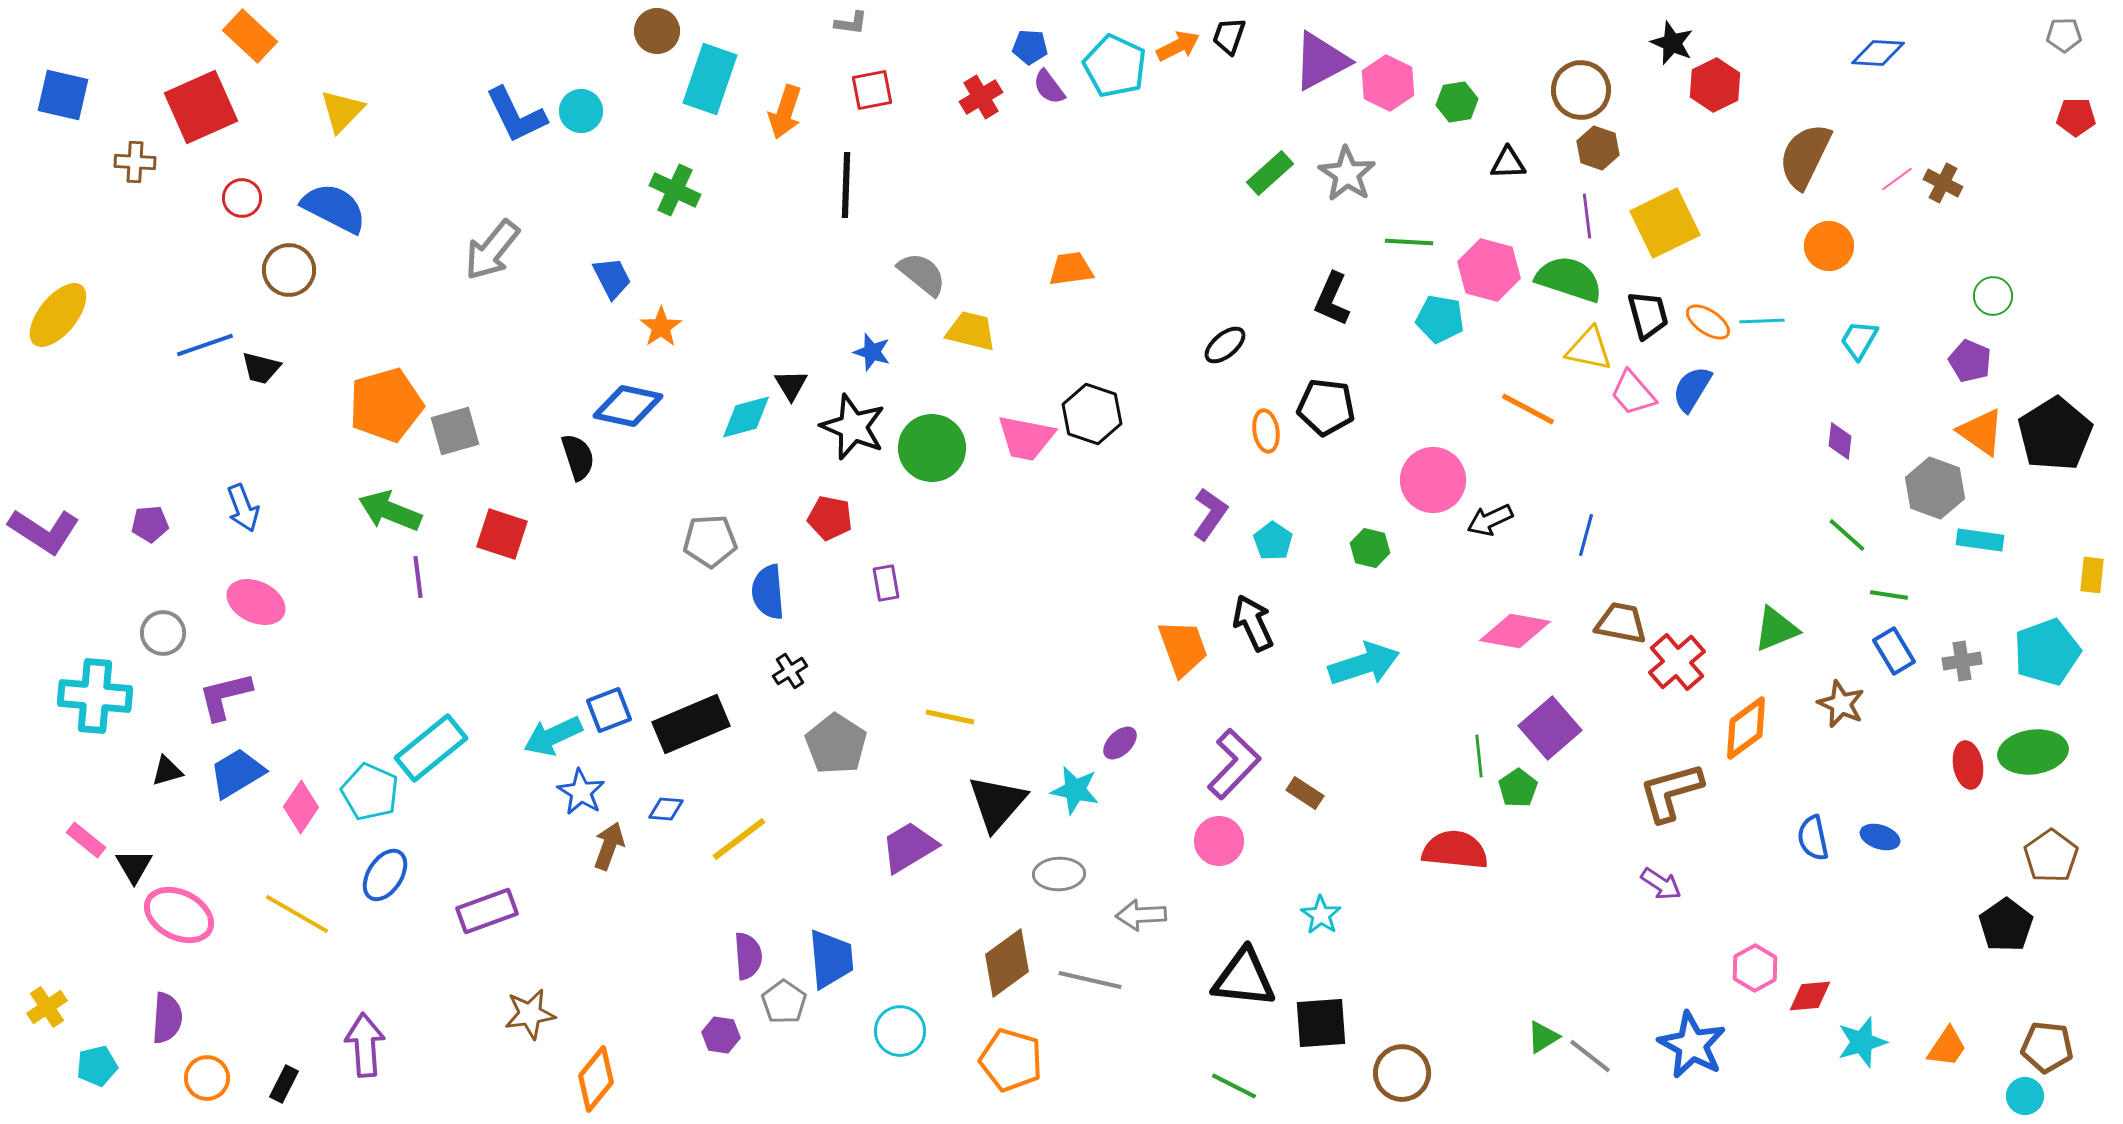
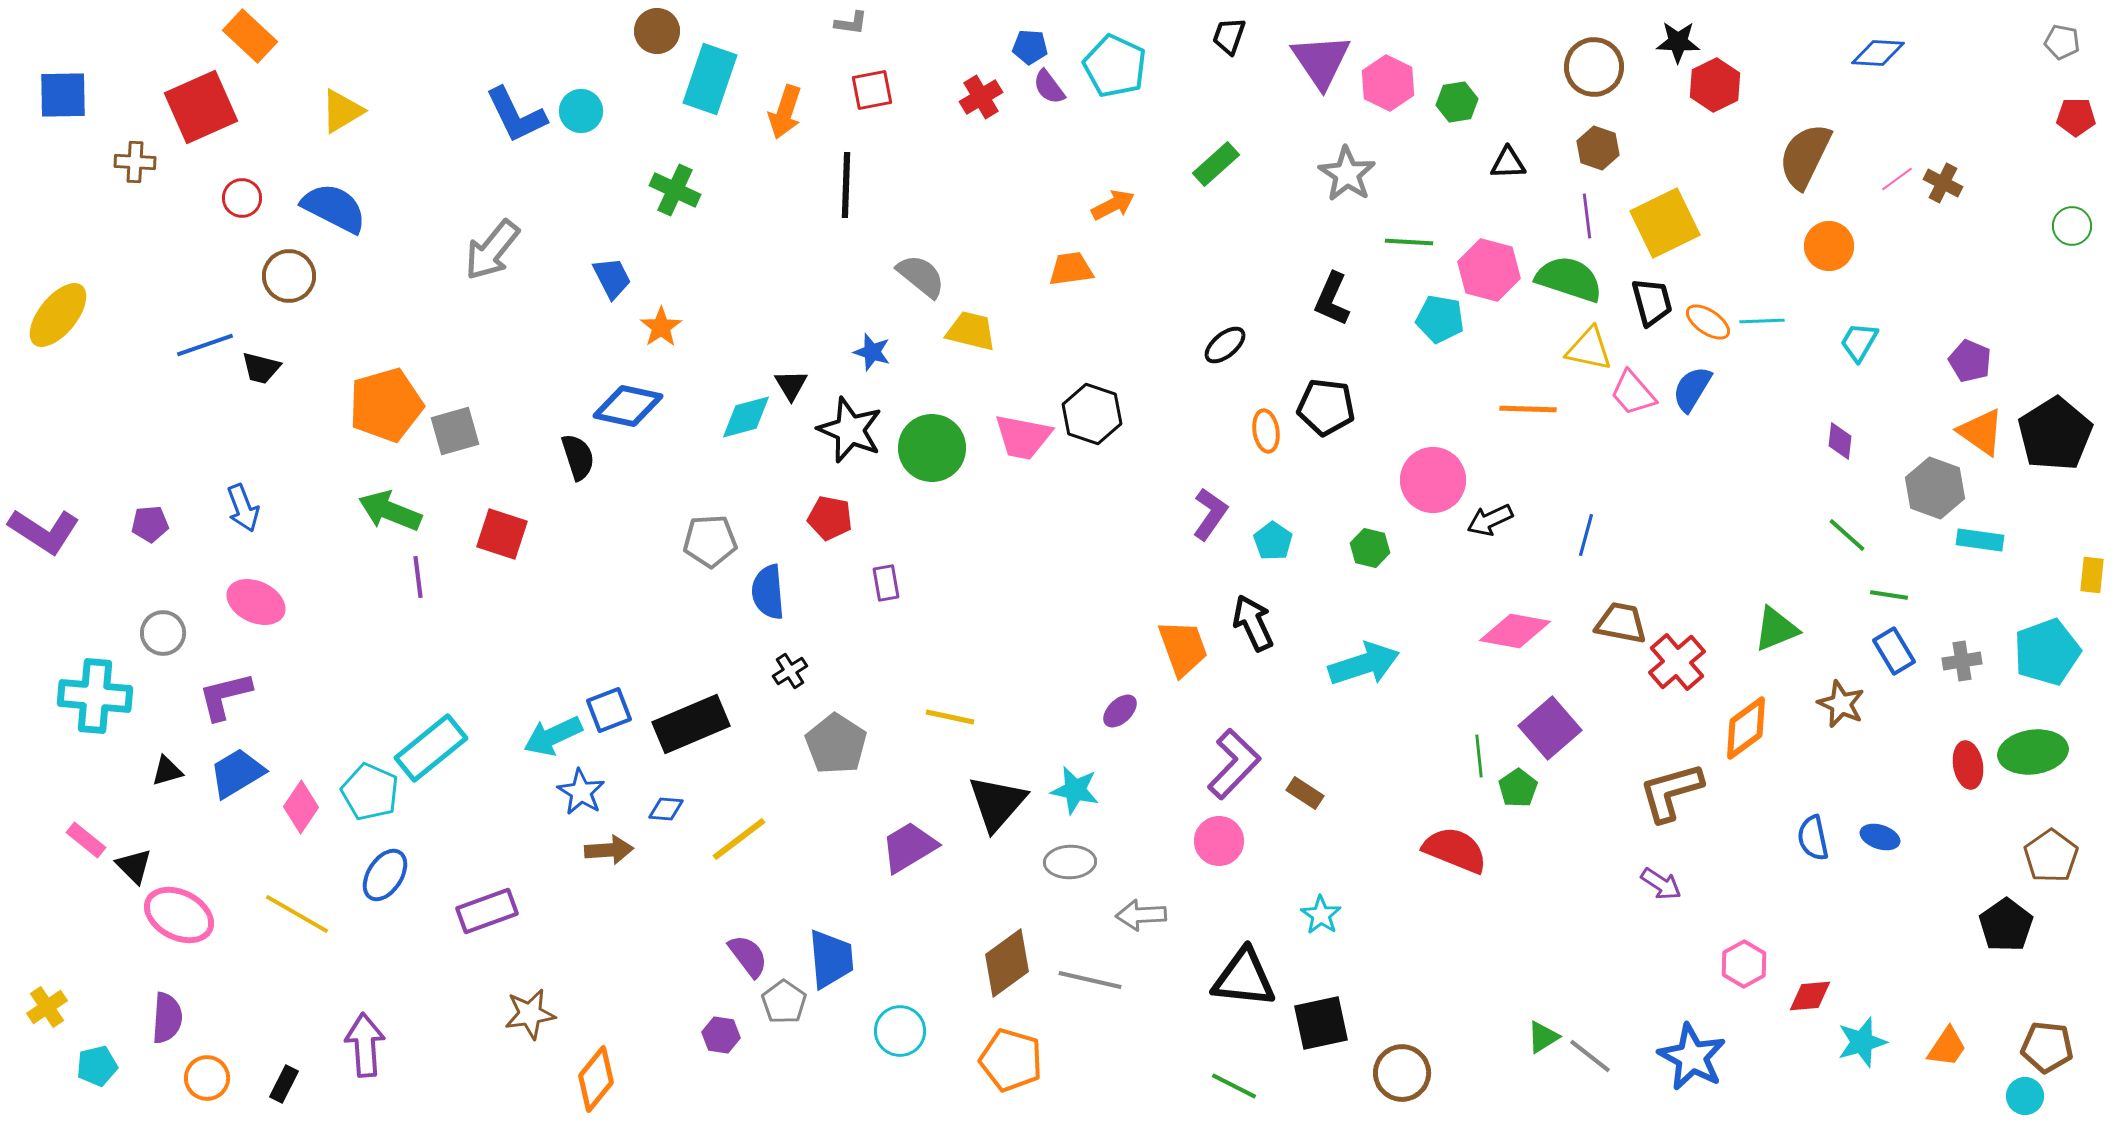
gray pentagon at (2064, 35): moved 2 px left, 7 px down; rotated 12 degrees clockwise
black star at (1672, 43): moved 6 px right, 1 px up; rotated 21 degrees counterclockwise
orange arrow at (1178, 46): moved 65 px left, 159 px down
purple triangle at (1321, 61): rotated 36 degrees counterclockwise
brown circle at (1581, 90): moved 13 px right, 23 px up
blue square at (63, 95): rotated 14 degrees counterclockwise
yellow triangle at (342, 111): rotated 15 degrees clockwise
green rectangle at (1270, 173): moved 54 px left, 9 px up
brown circle at (289, 270): moved 6 px down
gray semicircle at (922, 274): moved 1 px left, 2 px down
green circle at (1993, 296): moved 79 px right, 70 px up
black trapezoid at (1648, 315): moved 4 px right, 13 px up
cyan trapezoid at (1859, 340): moved 2 px down
orange line at (1528, 409): rotated 26 degrees counterclockwise
black star at (853, 427): moved 3 px left, 3 px down
pink trapezoid at (1026, 438): moved 3 px left, 1 px up
purple ellipse at (1120, 743): moved 32 px up
brown arrow at (609, 846): moved 4 px down; rotated 66 degrees clockwise
red semicircle at (1455, 850): rotated 16 degrees clockwise
black triangle at (134, 866): rotated 15 degrees counterclockwise
gray ellipse at (1059, 874): moved 11 px right, 12 px up
purple semicircle at (748, 956): rotated 33 degrees counterclockwise
pink hexagon at (1755, 968): moved 11 px left, 4 px up
black square at (1321, 1023): rotated 8 degrees counterclockwise
blue star at (1692, 1045): moved 12 px down
